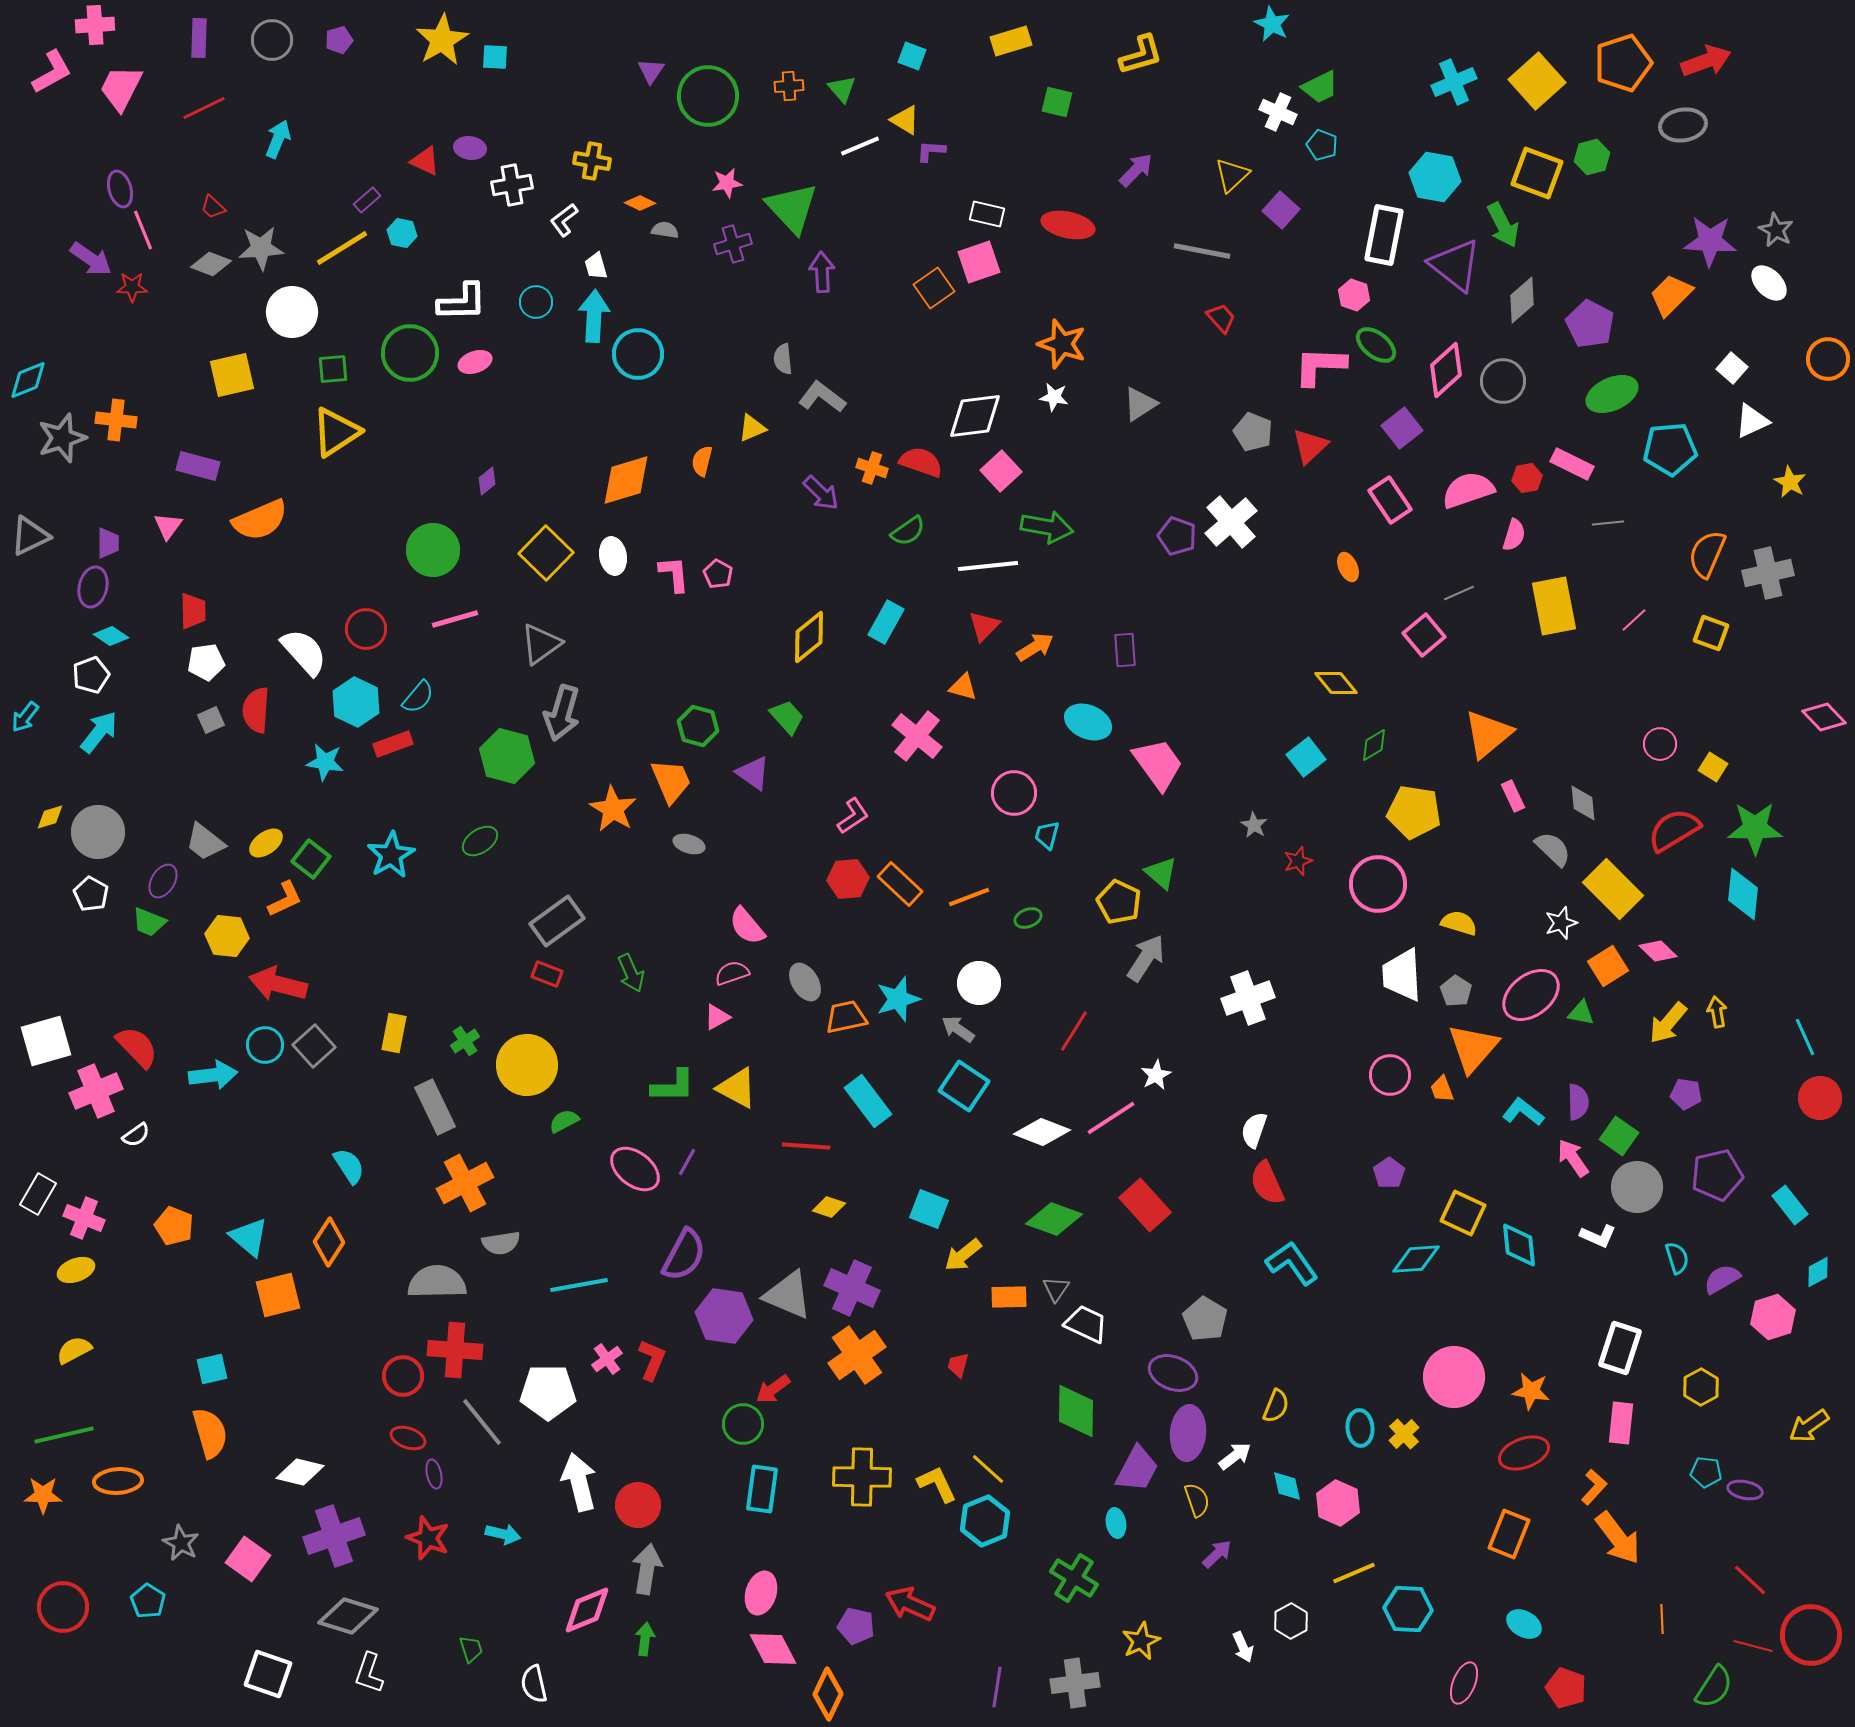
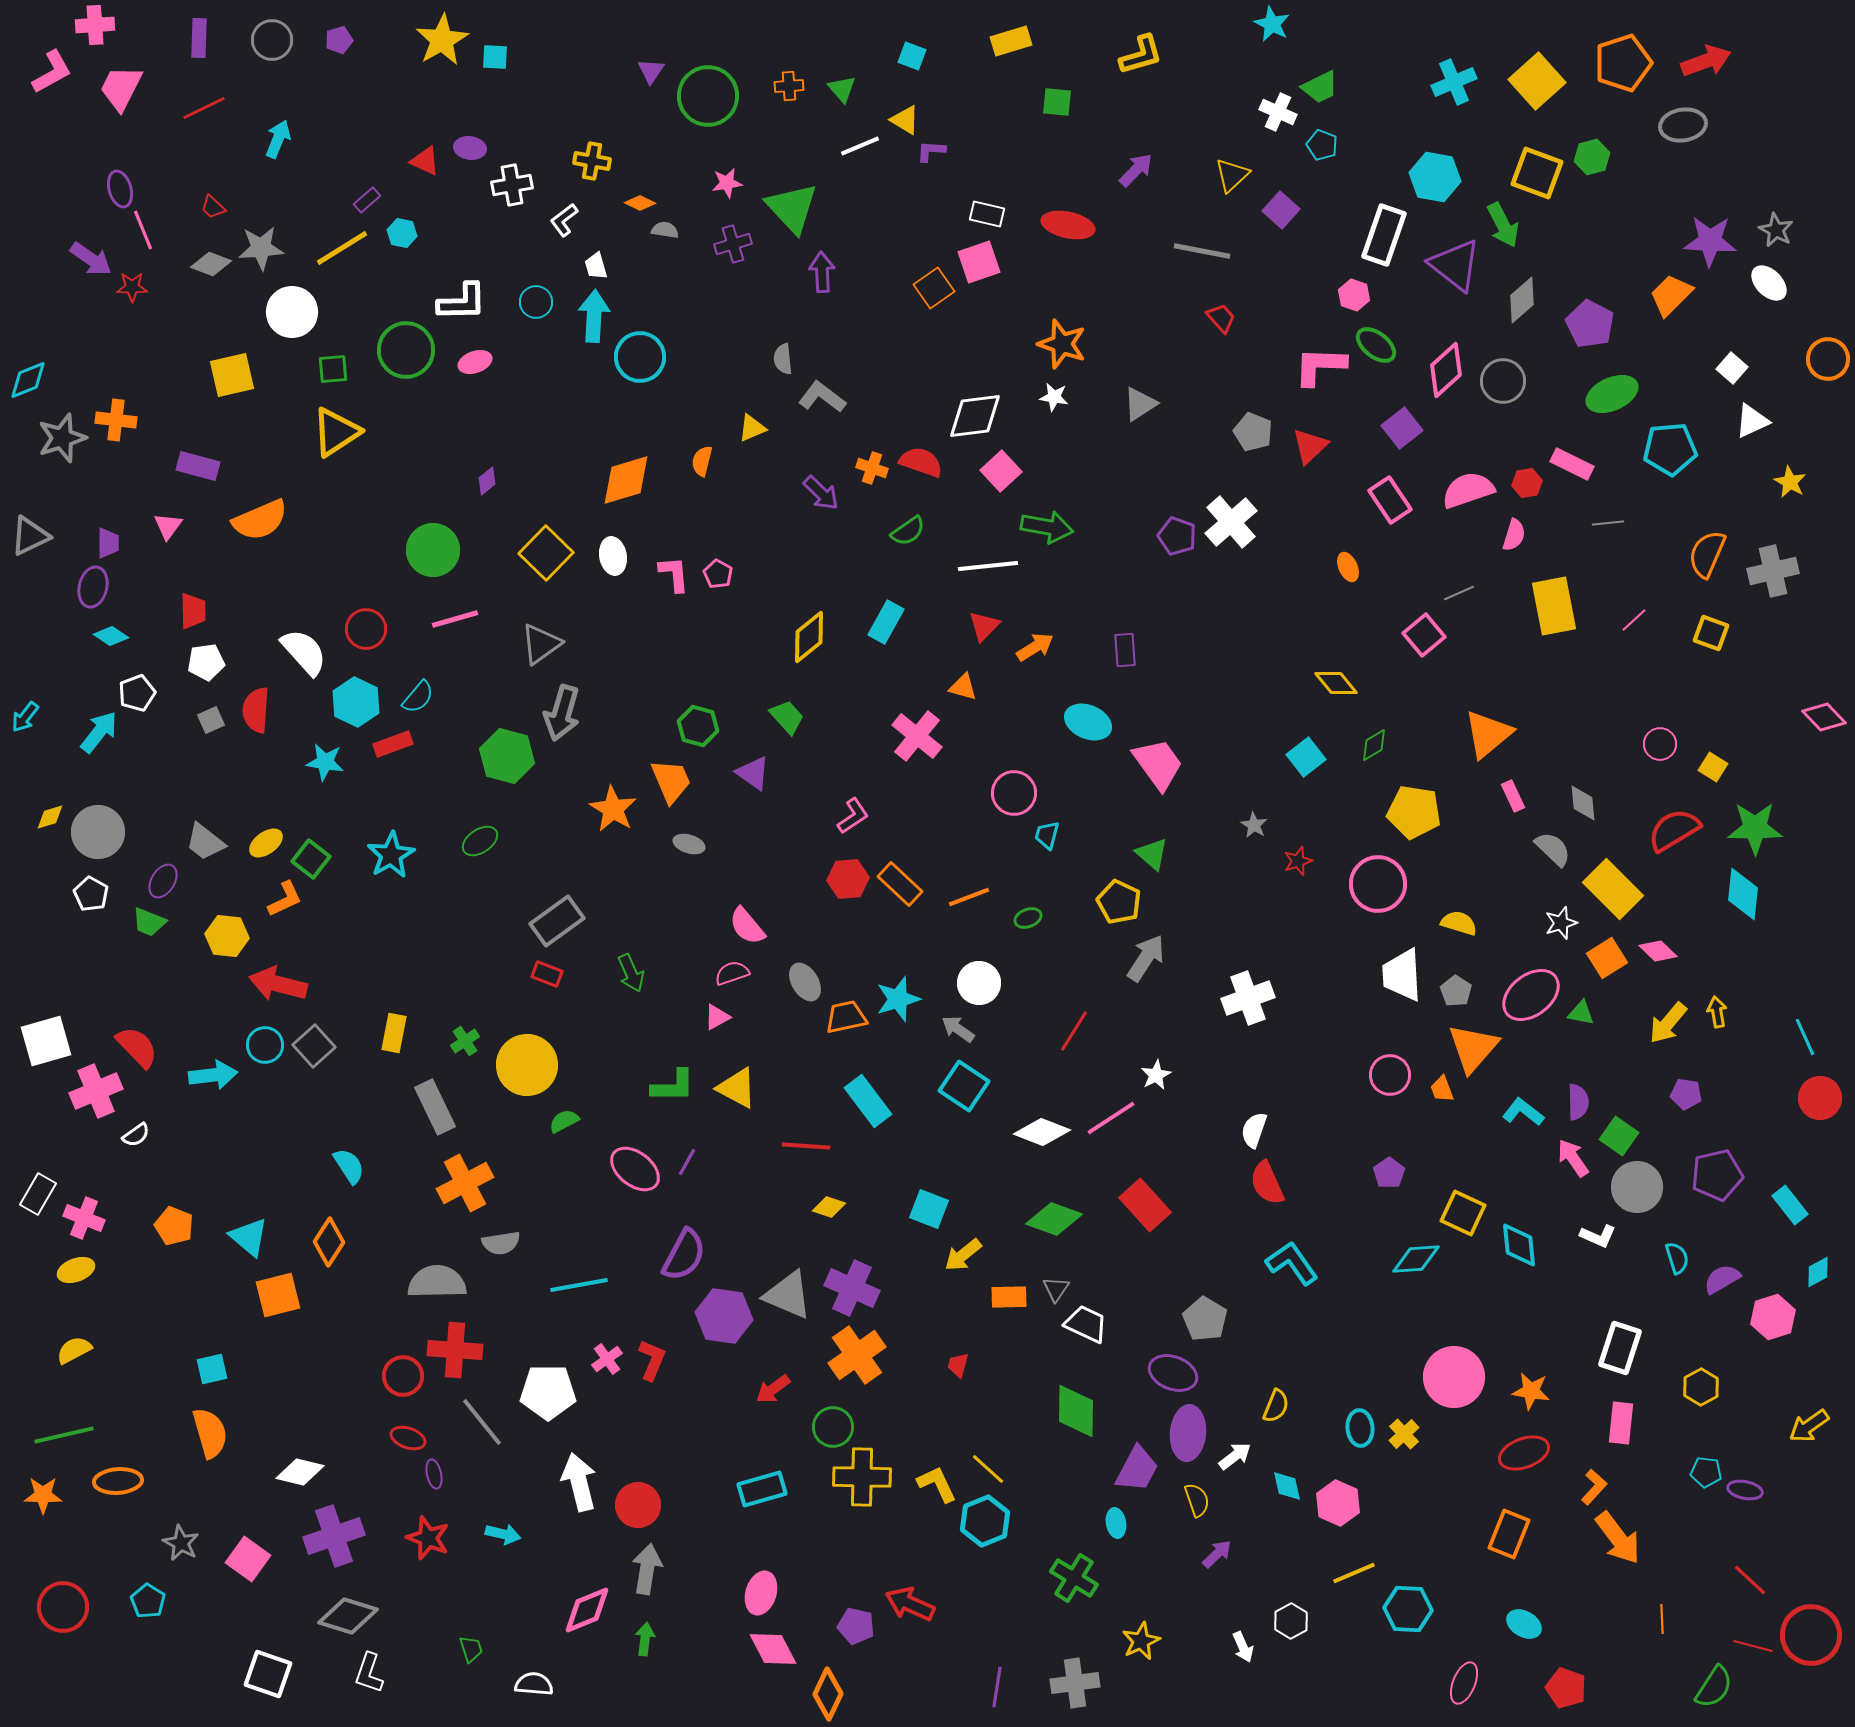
green square at (1057, 102): rotated 8 degrees counterclockwise
white rectangle at (1384, 235): rotated 8 degrees clockwise
green circle at (410, 353): moved 4 px left, 3 px up
cyan circle at (638, 354): moved 2 px right, 3 px down
red hexagon at (1527, 478): moved 5 px down
gray cross at (1768, 573): moved 5 px right, 2 px up
white pentagon at (91, 675): moved 46 px right, 18 px down
green triangle at (1161, 873): moved 9 px left, 19 px up
orange square at (1608, 966): moved 1 px left, 8 px up
green circle at (743, 1424): moved 90 px right, 3 px down
cyan rectangle at (762, 1489): rotated 66 degrees clockwise
white semicircle at (534, 1684): rotated 108 degrees clockwise
